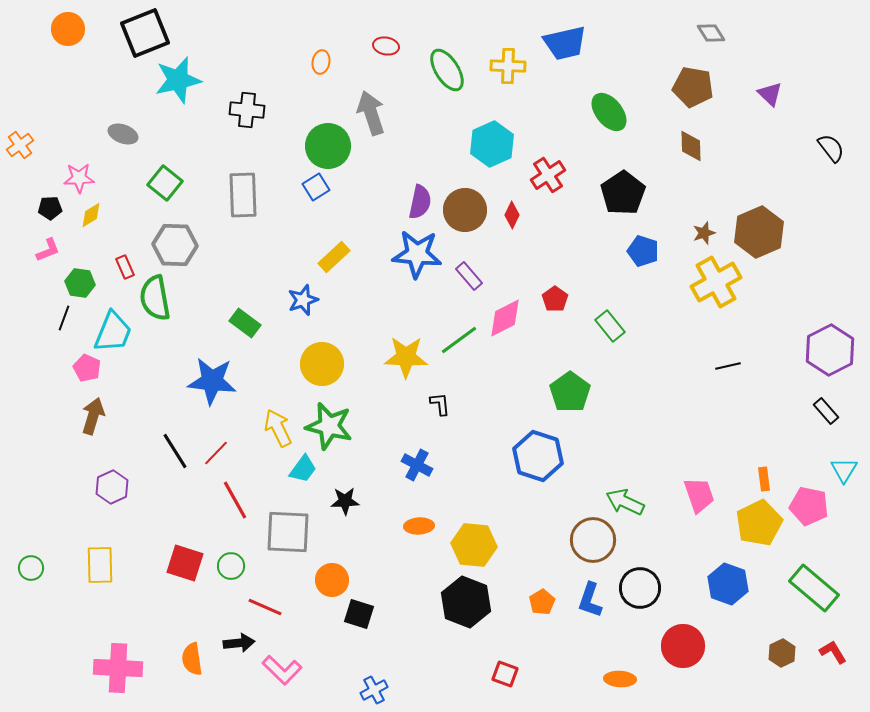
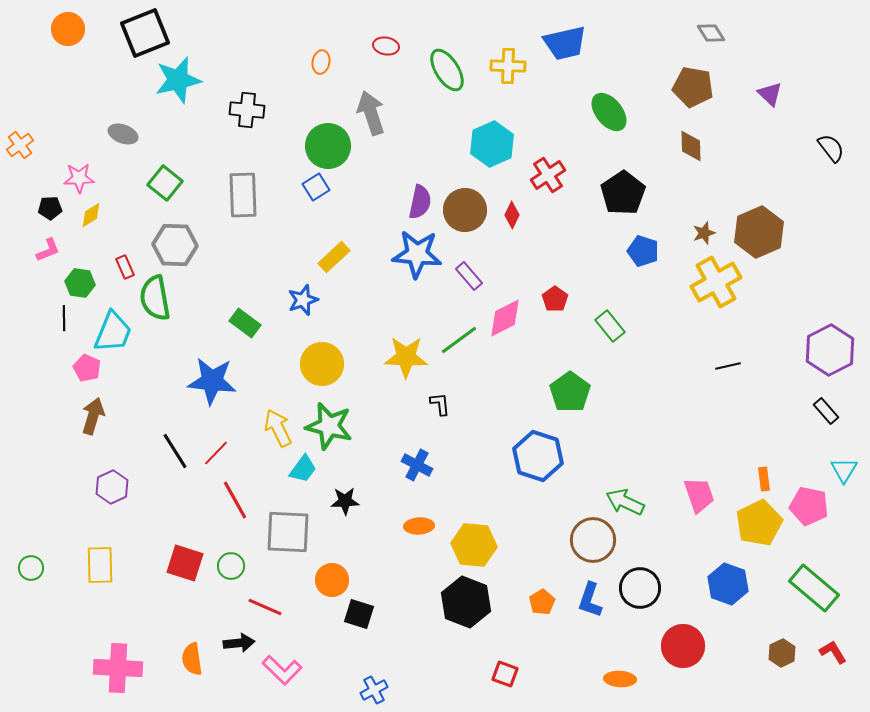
black line at (64, 318): rotated 20 degrees counterclockwise
